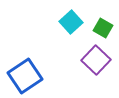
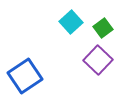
green square: rotated 24 degrees clockwise
purple square: moved 2 px right
